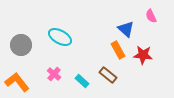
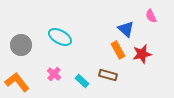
red star: moved 1 px left, 1 px up; rotated 18 degrees counterclockwise
brown rectangle: rotated 24 degrees counterclockwise
